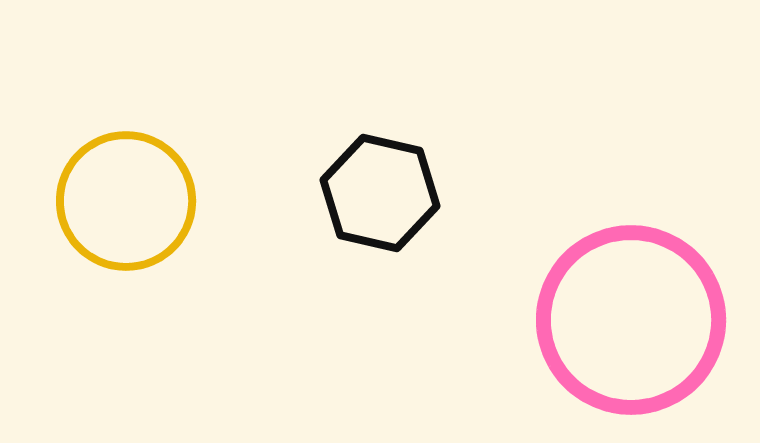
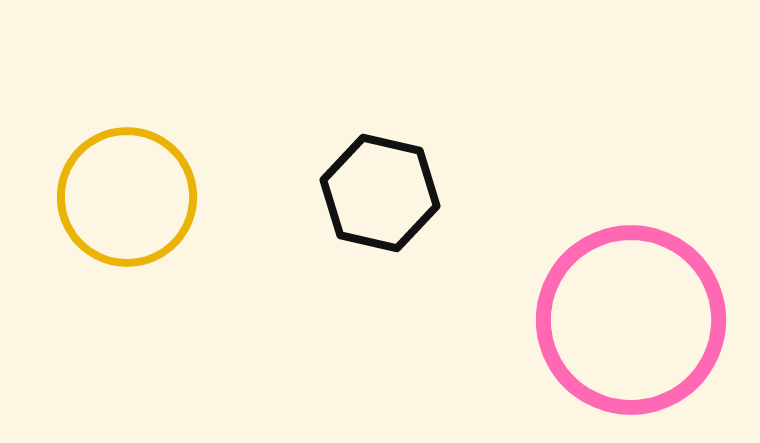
yellow circle: moved 1 px right, 4 px up
